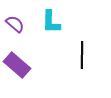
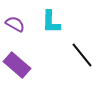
purple semicircle: rotated 12 degrees counterclockwise
black line: rotated 40 degrees counterclockwise
